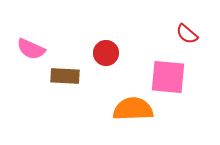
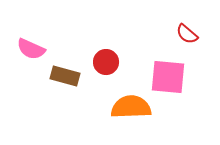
red circle: moved 9 px down
brown rectangle: rotated 12 degrees clockwise
orange semicircle: moved 2 px left, 2 px up
